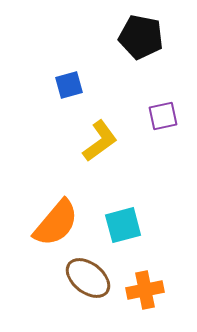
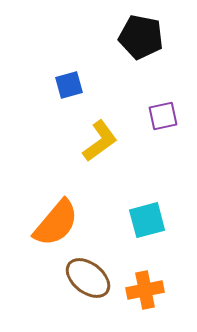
cyan square: moved 24 px right, 5 px up
